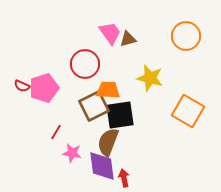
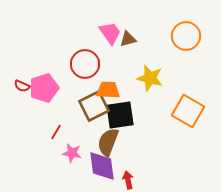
red arrow: moved 4 px right, 2 px down
